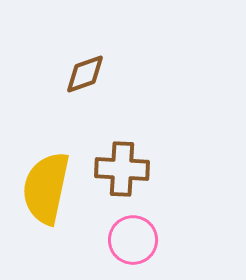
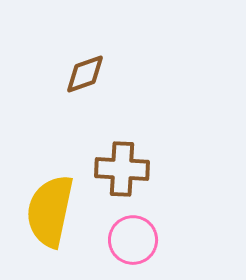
yellow semicircle: moved 4 px right, 23 px down
